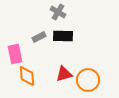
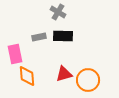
gray rectangle: rotated 16 degrees clockwise
